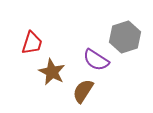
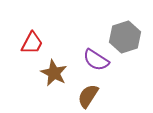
red trapezoid: rotated 10 degrees clockwise
brown star: moved 2 px right, 1 px down
brown semicircle: moved 5 px right, 5 px down
